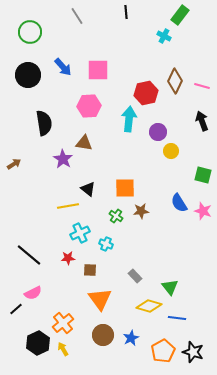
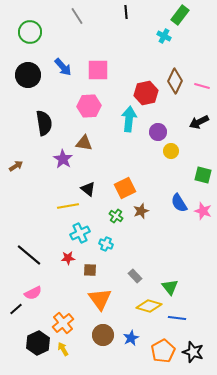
black arrow at (202, 121): moved 3 px left, 1 px down; rotated 96 degrees counterclockwise
brown arrow at (14, 164): moved 2 px right, 2 px down
orange square at (125, 188): rotated 25 degrees counterclockwise
brown star at (141, 211): rotated 14 degrees counterclockwise
